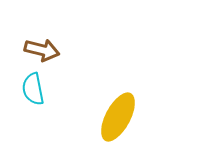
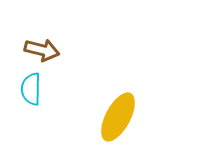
cyan semicircle: moved 2 px left; rotated 12 degrees clockwise
